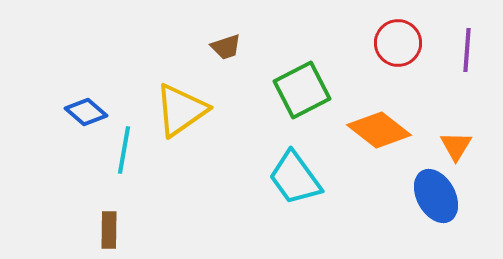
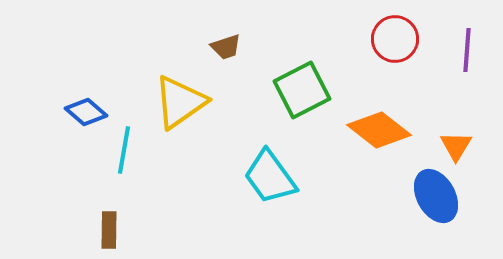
red circle: moved 3 px left, 4 px up
yellow triangle: moved 1 px left, 8 px up
cyan trapezoid: moved 25 px left, 1 px up
